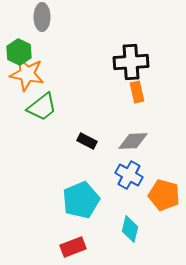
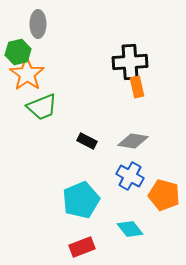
gray ellipse: moved 4 px left, 7 px down
green hexagon: moved 1 px left; rotated 20 degrees clockwise
black cross: moved 1 px left
orange star: rotated 24 degrees clockwise
orange rectangle: moved 5 px up
green trapezoid: rotated 16 degrees clockwise
gray diamond: rotated 12 degrees clockwise
blue cross: moved 1 px right, 1 px down
cyan diamond: rotated 52 degrees counterclockwise
red rectangle: moved 9 px right
